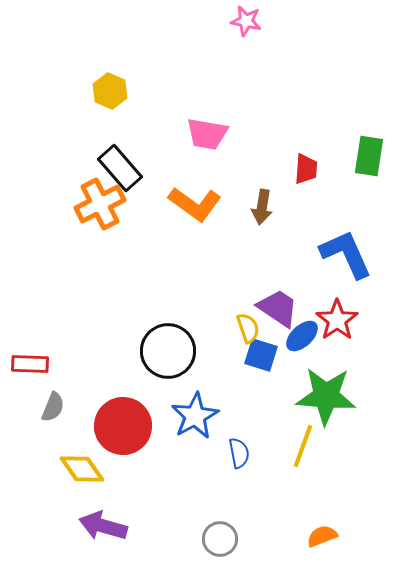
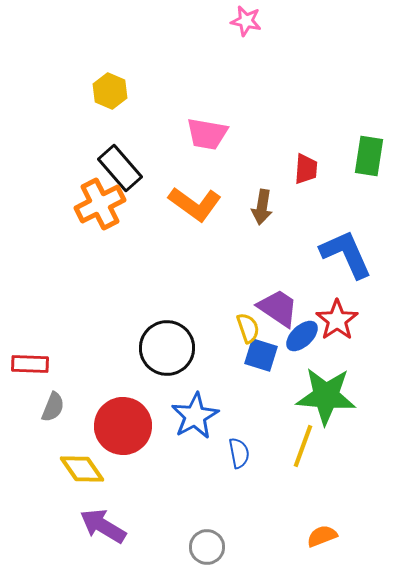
black circle: moved 1 px left, 3 px up
purple arrow: rotated 15 degrees clockwise
gray circle: moved 13 px left, 8 px down
